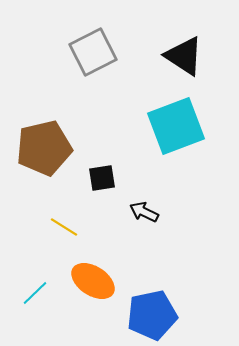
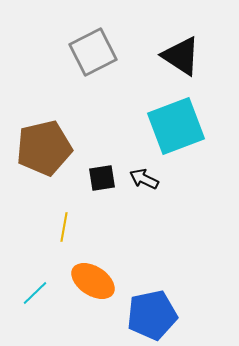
black triangle: moved 3 px left
black arrow: moved 33 px up
yellow line: rotated 68 degrees clockwise
